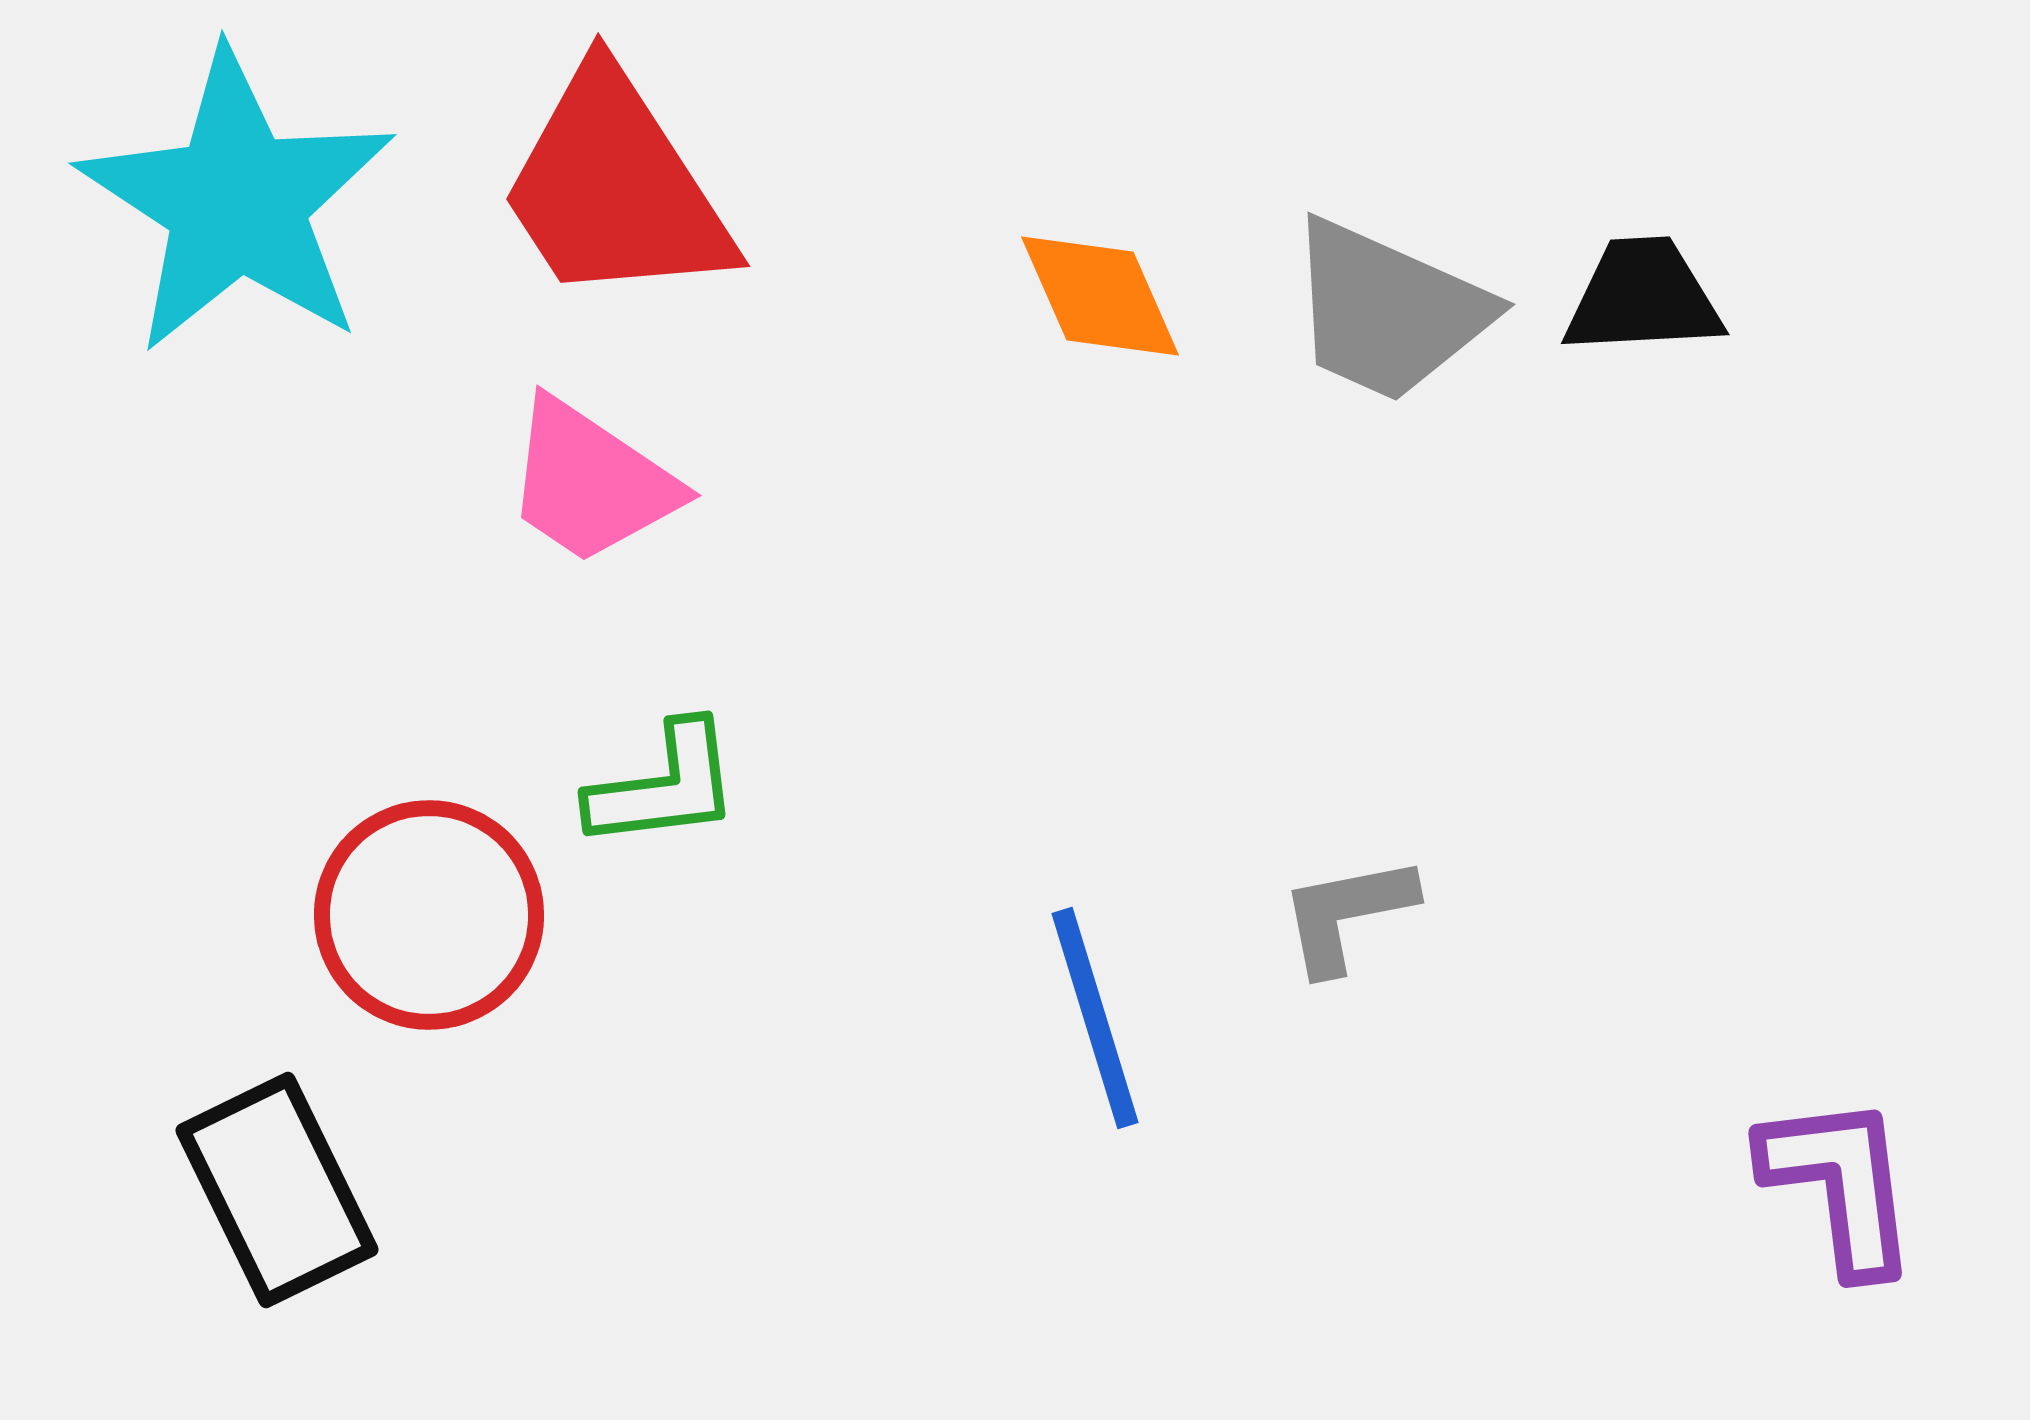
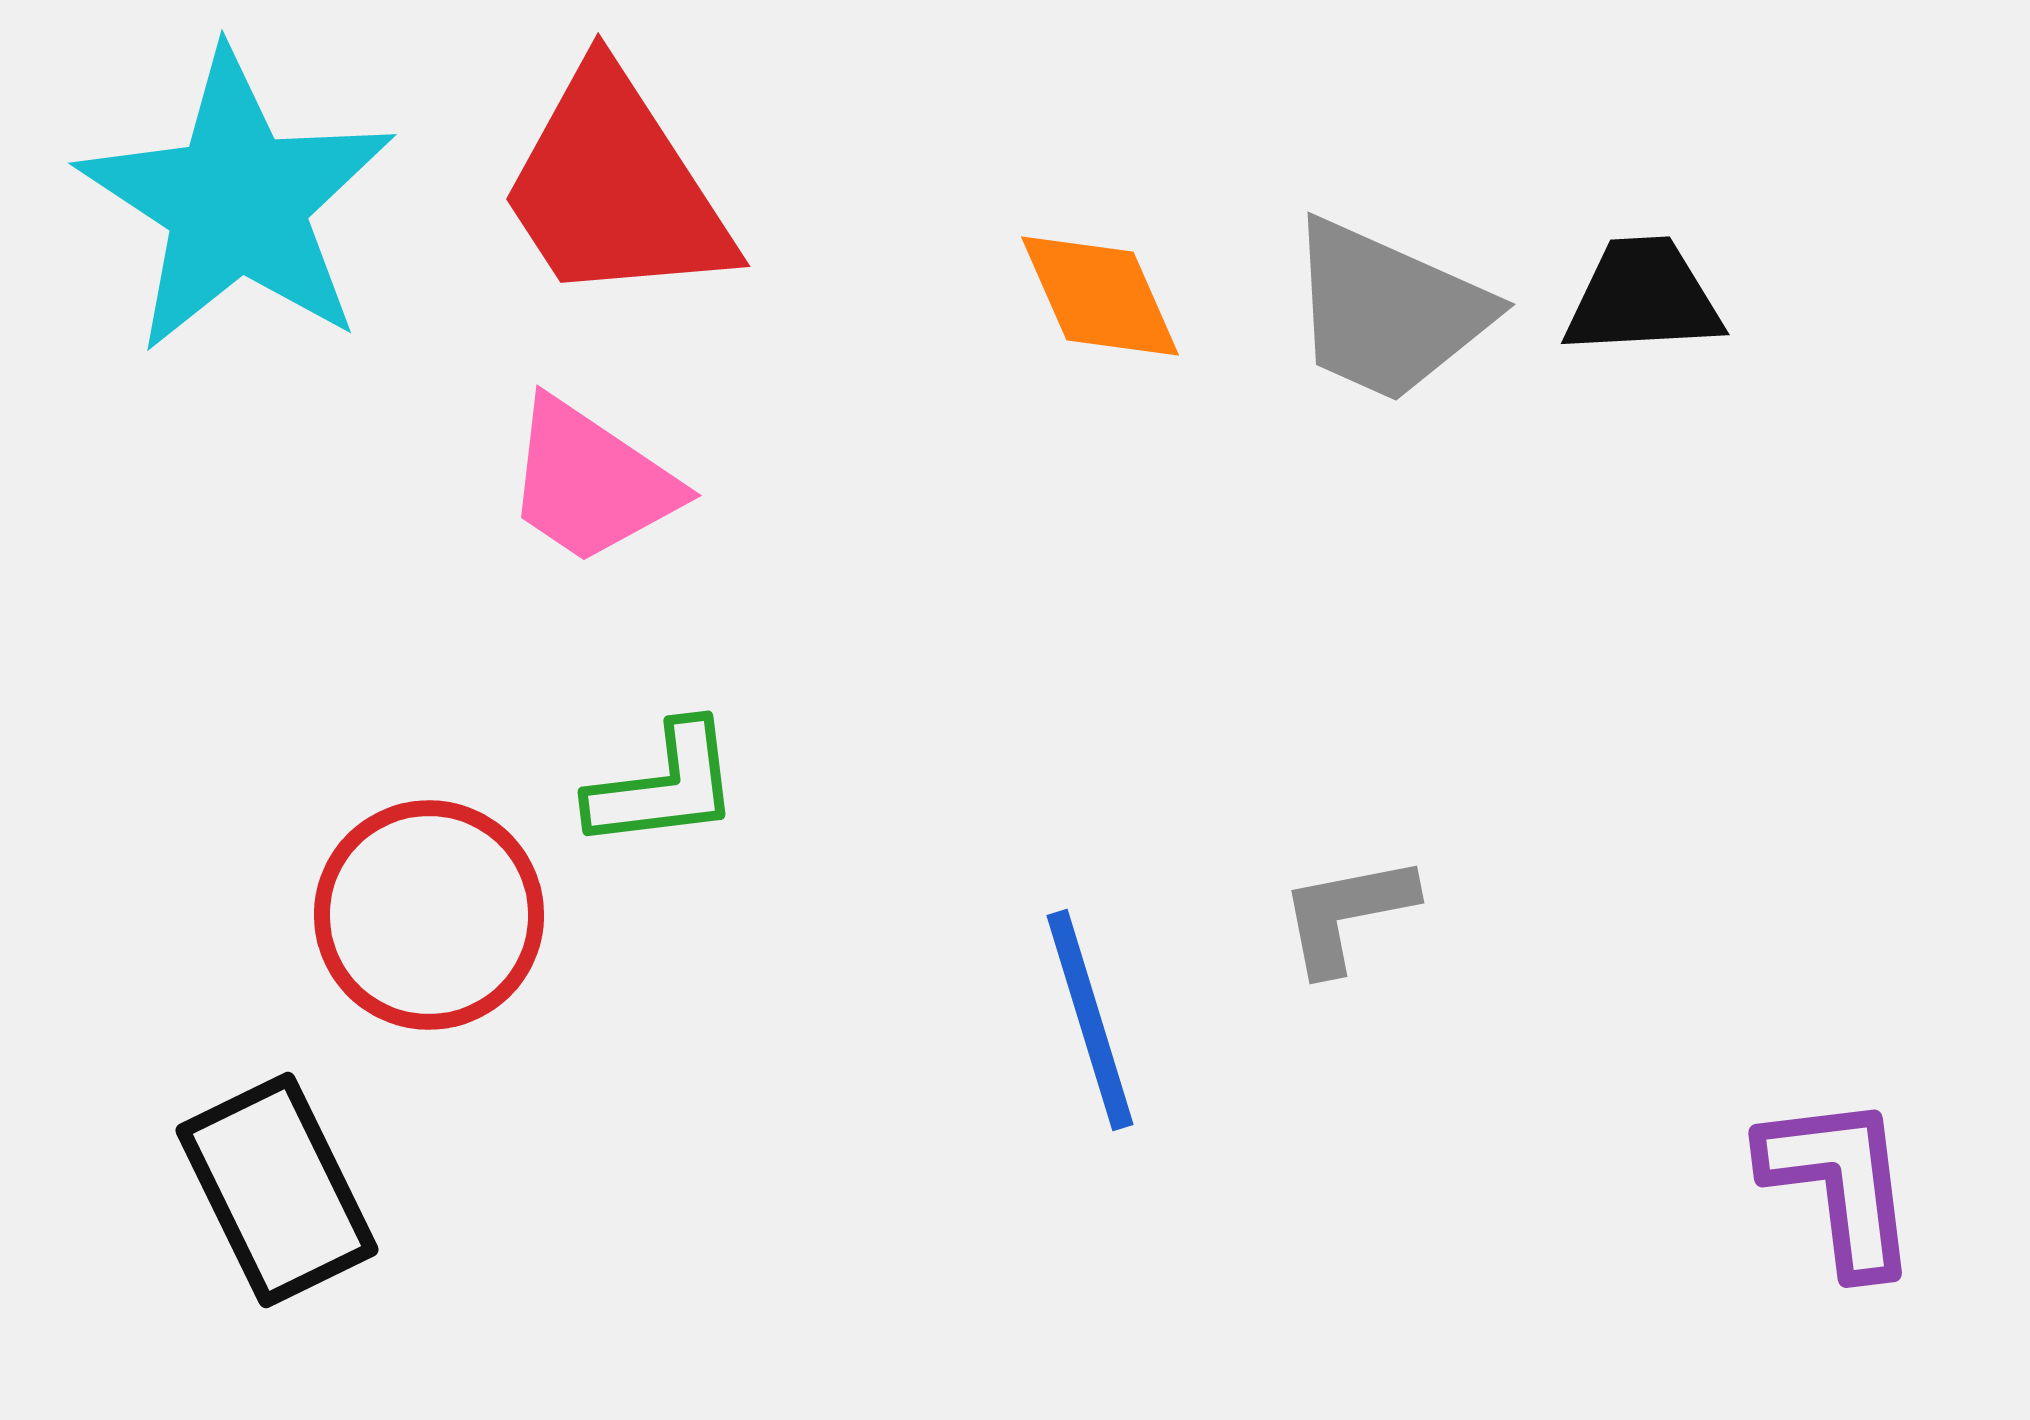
blue line: moved 5 px left, 2 px down
